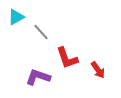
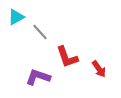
gray line: moved 1 px left
red L-shape: moved 1 px up
red arrow: moved 1 px right, 1 px up
